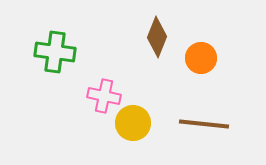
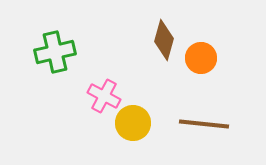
brown diamond: moved 7 px right, 3 px down; rotated 6 degrees counterclockwise
green cross: rotated 21 degrees counterclockwise
pink cross: rotated 16 degrees clockwise
